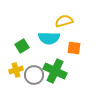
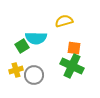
cyan semicircle: moved 13 px left
green cross: moved 17 px right, 5 px up
